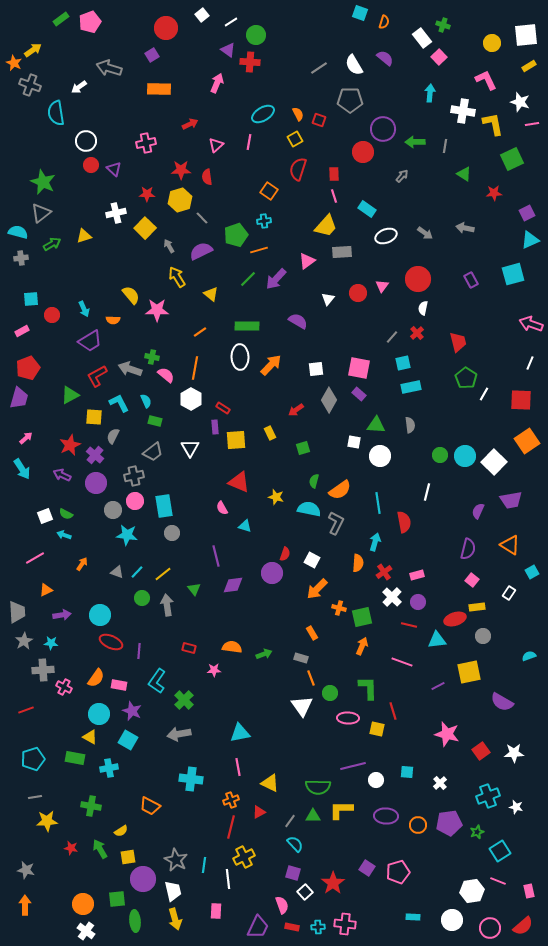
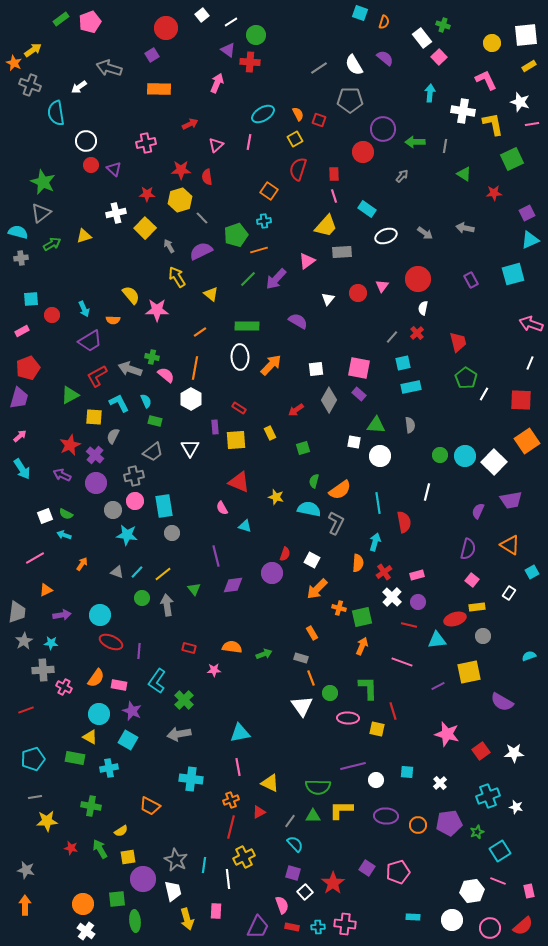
red rectangle at (223, 408): moved 16 px right
pink arrow at (26, 438): moved 6 px left, 2 px up
gray trapezoid at (17, 612): rotated 10 degrees clockwise
yellow arrow at (175, 919): moved 12 px right
